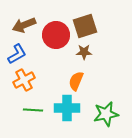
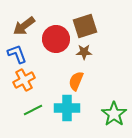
brown arrow: moved 1 px down; rotated 15 degrees counterclockwise
red circle: moved 4 px down
blue L-shape: rotated 80 degrees counterclockwise
green line: rotated 30 degrees counterclockwise
green star: moved 8 px right; rotated 25 degrees counterclockwise
